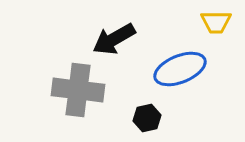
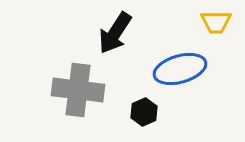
black arrow: moved 1 px right, 6 px up; rotated 27 degrees counterclockwise
blue ellipse: rotated 6 degrees clockwise
black hexagon: moved 3 px left, 6 px up; rotated 12 degrees counterclockwise
